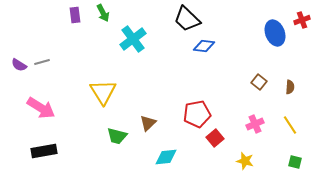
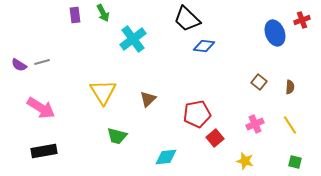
brown triangle: moved 24 px up
